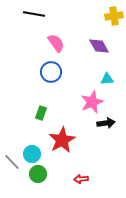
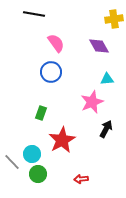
yellow cross: moved 3 px down
black arrow: moved 6 px down; rotated 54 degrees counterclockwise
